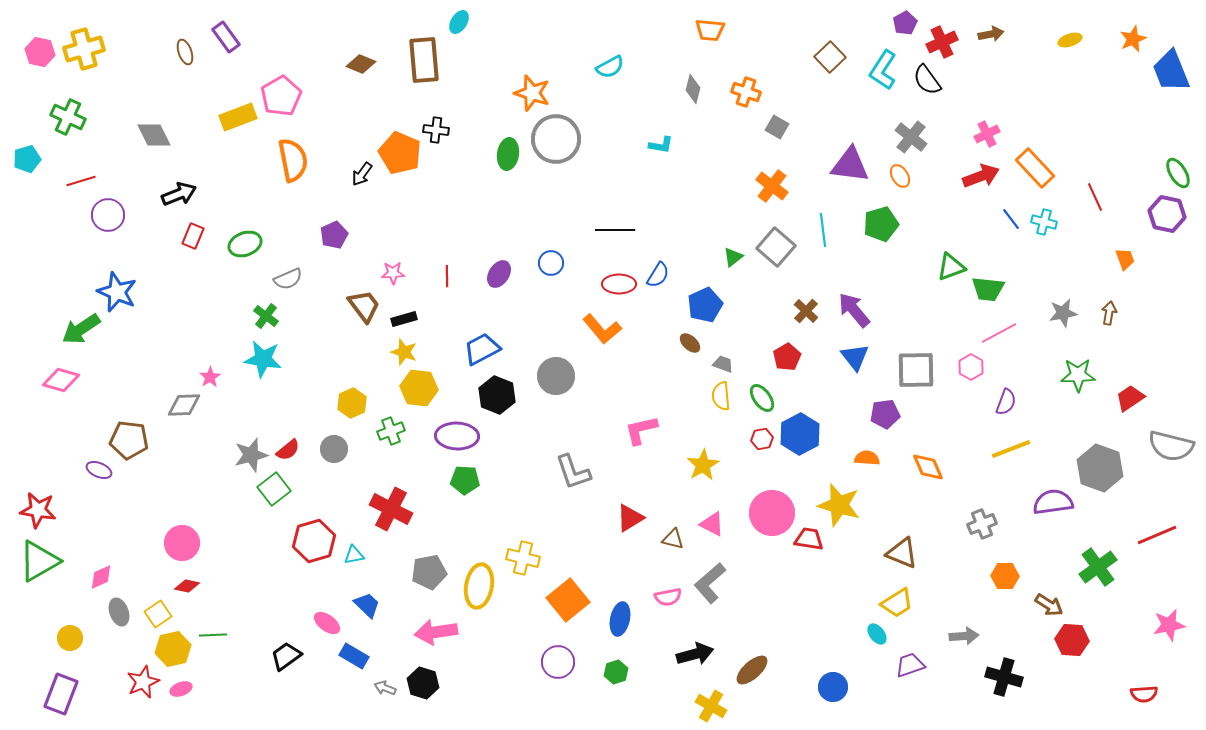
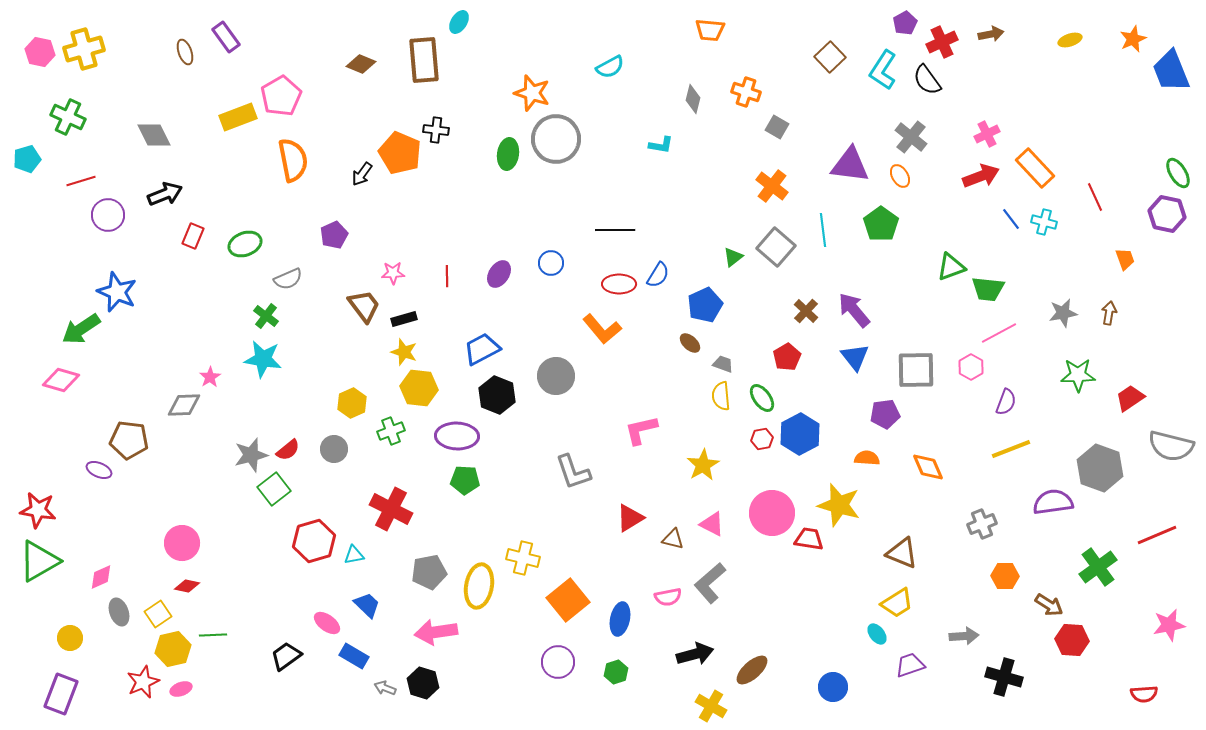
gray diamond at (693, 89): moved 10 px down
black arrow at (179, 194): moved 14 px left
green pentagon at (881, 224): rotated 20 degrees counterclockwise
